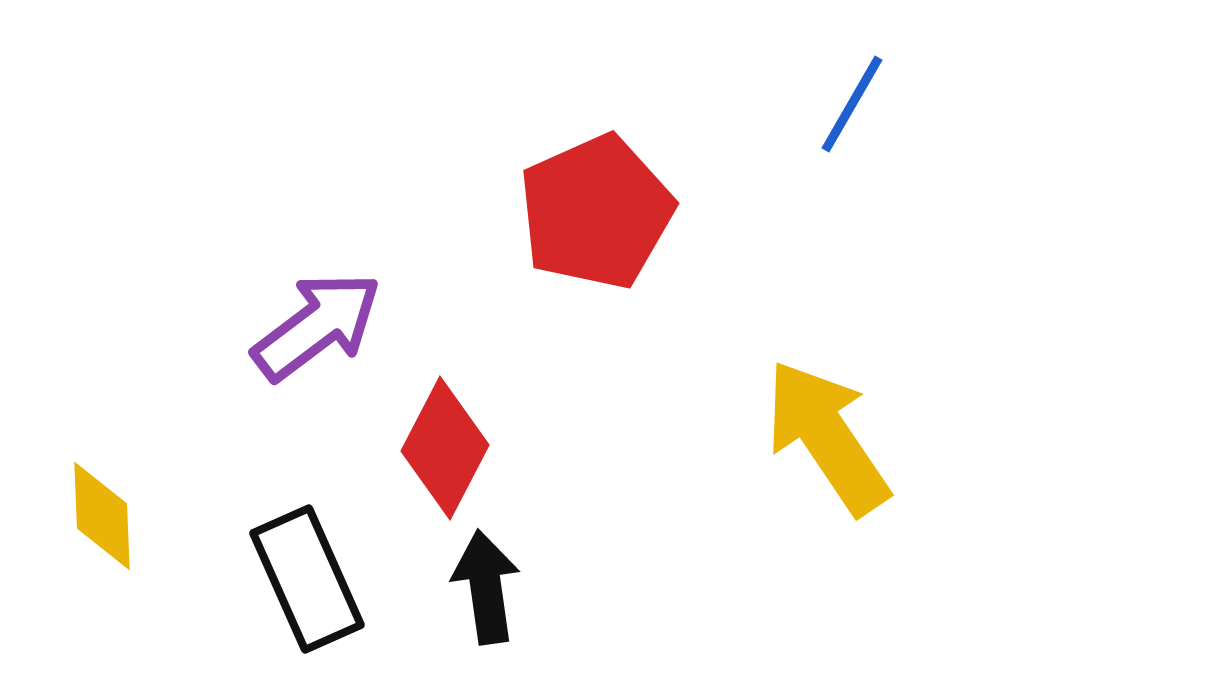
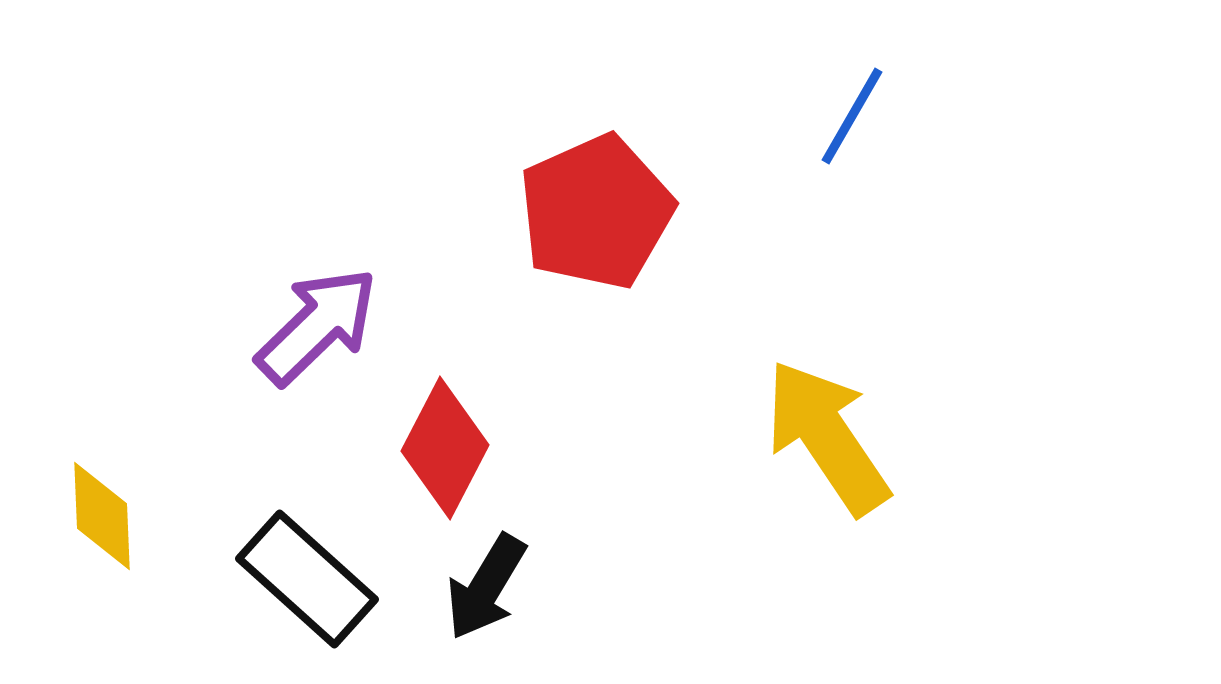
blue line: moved 12 px down
purple arrow: rotated 7 degrees counterclockwise
black rectangle: rotated 24 degrees counterclockwise
black arrow: rotated 141 degrees counterclockwise
